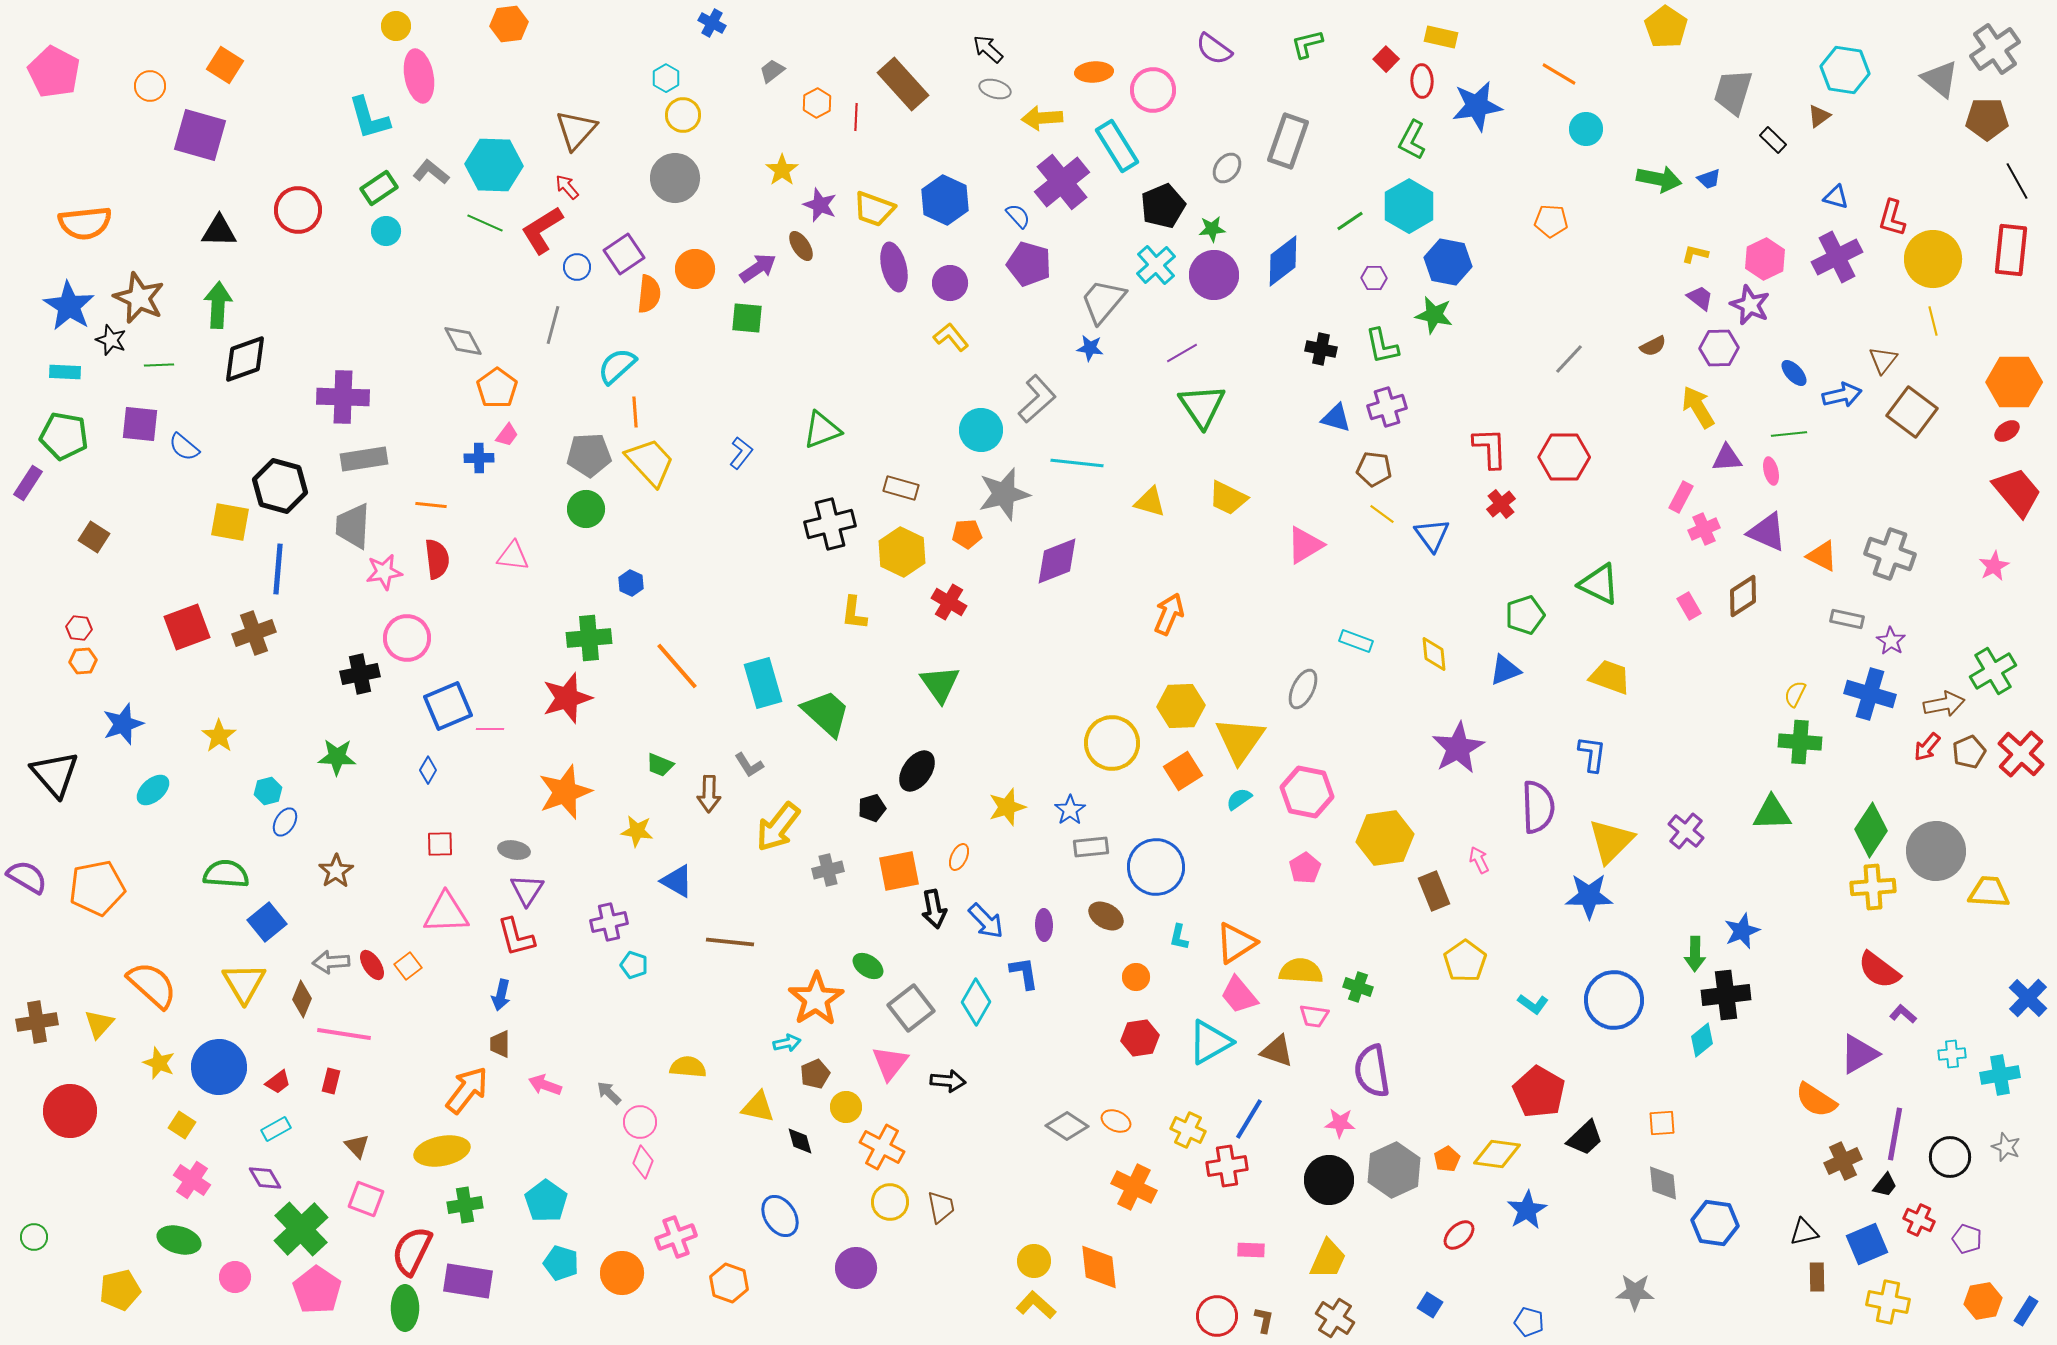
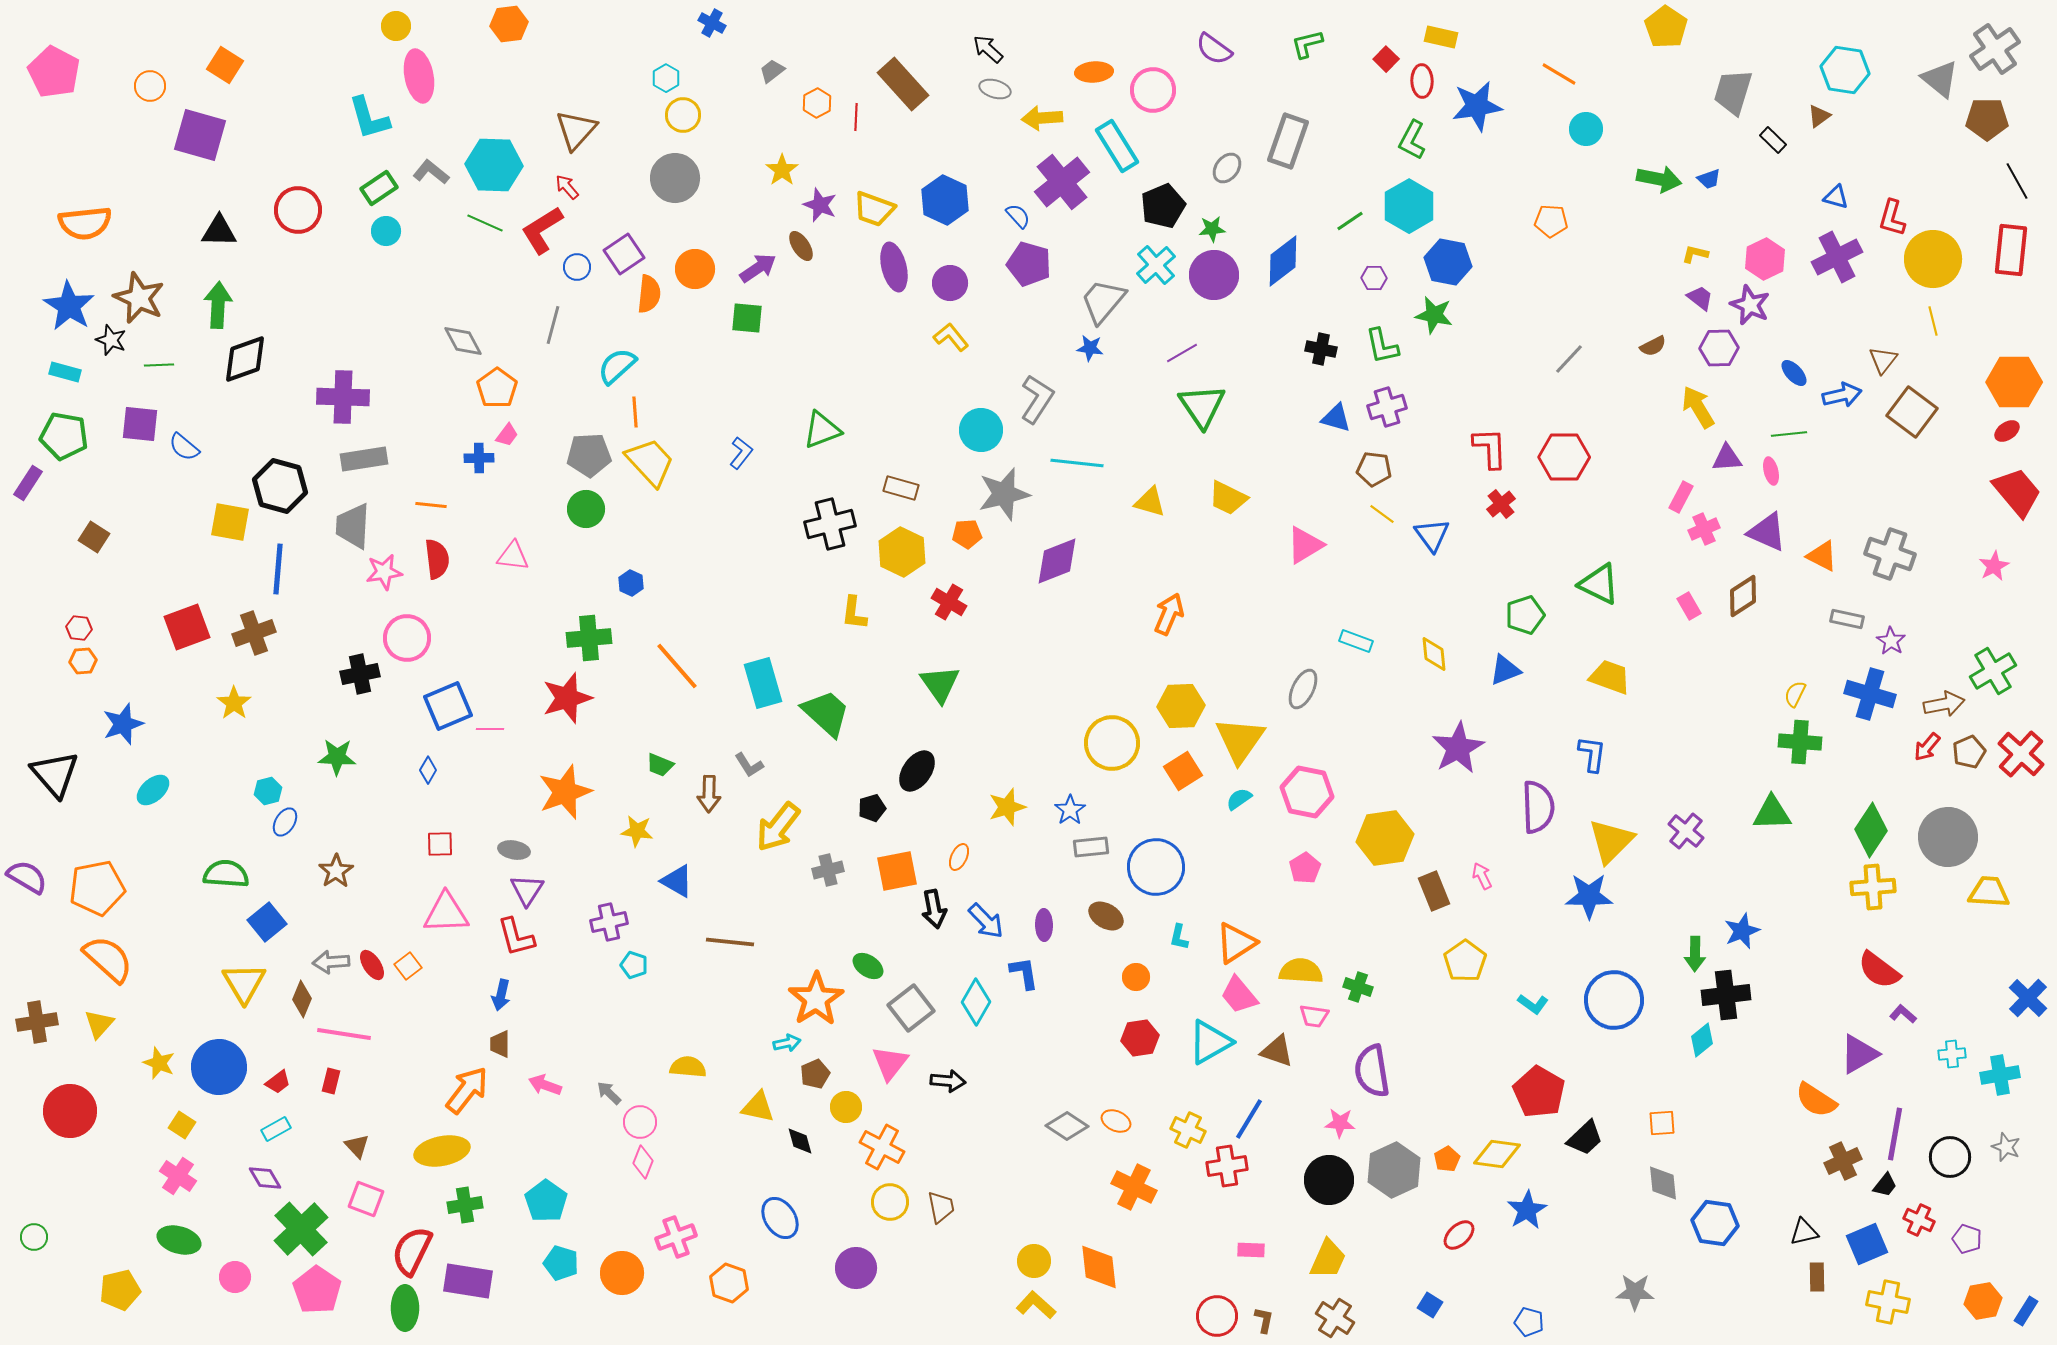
cyan rectangle at (65, 372): rotated 12 degrees clockwise
gray L-shape at (1037, 399): rotated 15 degrees counterclockwise
yellow star at (219, 736): moved 15 px right, 33 px up
gray circle at (1936, 851): moved 12 px right, 14 px up
pink arrow at (1479, 860): moved 3 px right, 16 px down
orange square at (899, 871): moved 2 px left
orange semicircle at (152, 985): moved 44 px left, 26 px up
pink cross at (192, 1180): moved 14 px left, 4 px up
blue ellipse at (780, 1216): moved 2 px down
